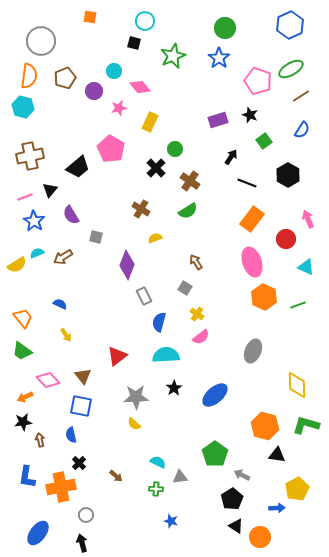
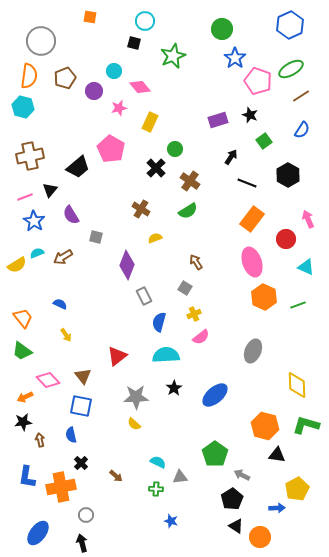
green circle at (225, 28): moved 3 px left, 1 px down
blue star at (219, 58): moved 16 px right
yellow cross at (197, 314): moved 3 px left; rotated 32 degrees clockwise
black cross at (79, 463): moved 2 px right
